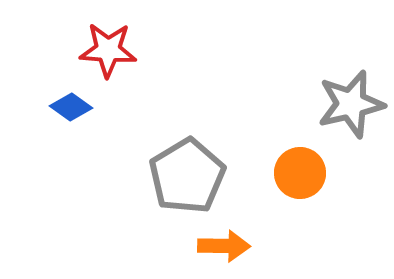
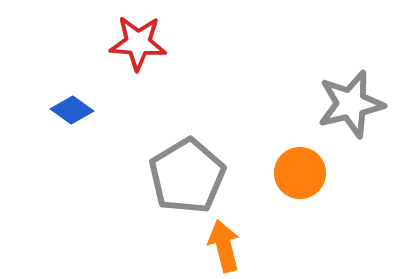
red star: moved 30 px right, 7 px up
blue diamond: moved 1 px right, 3 px down
orange arrow: rotated 105 degrees counterclockwise
